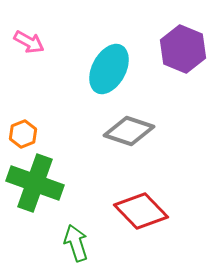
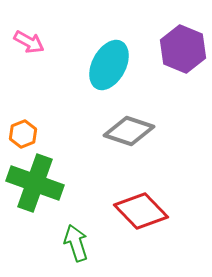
cyan ellipse: moved 4 px up
